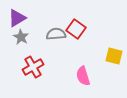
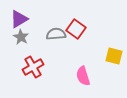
purple triangle: moved 2 px right, 1 px down
